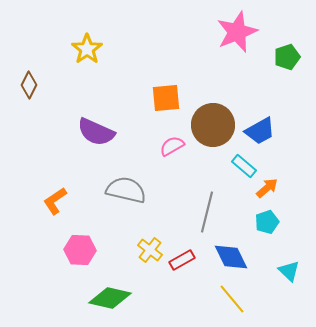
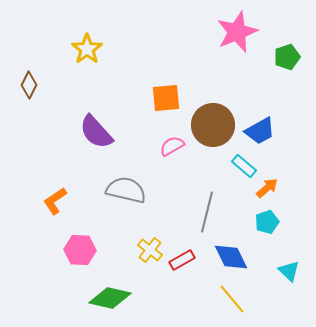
purple semicircle: rotated 24 degrees clockwise
